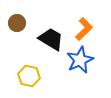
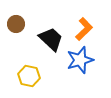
brown circle: moved 1 px left, 1 px down
black trapezoid: rotated 12 degrees clockwise
blue star: rotated 8 degrees clockwise
